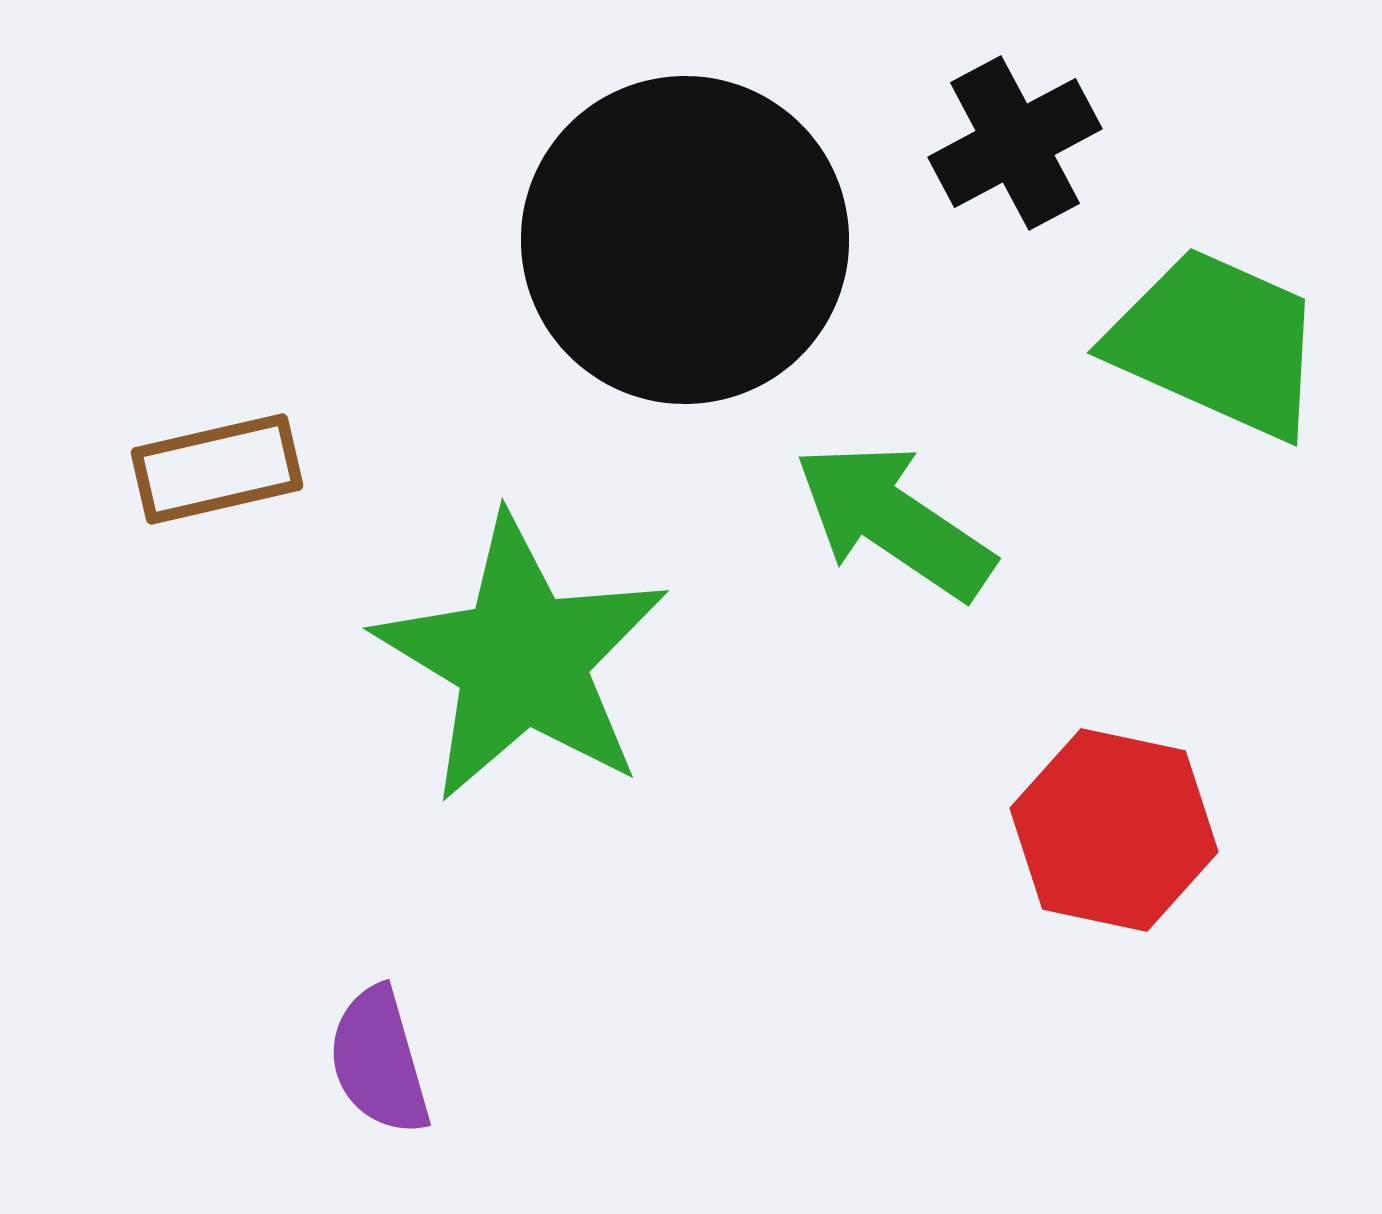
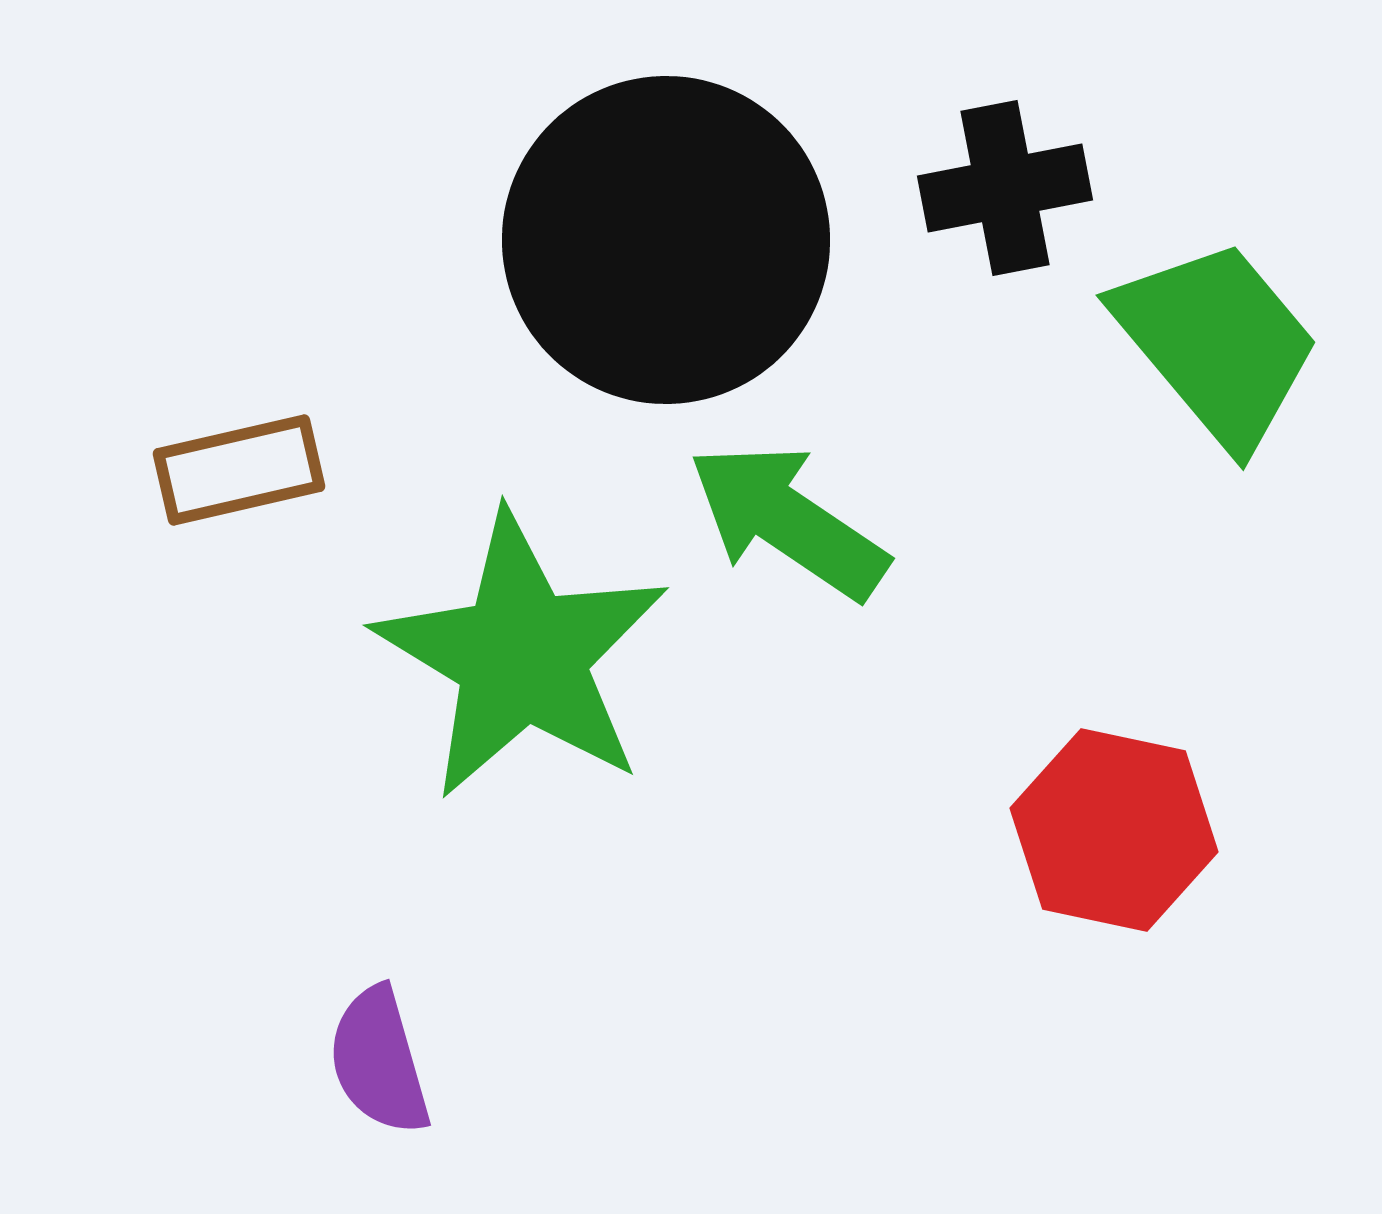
black cross: moved 10 px left, 45 px down; rotated 17 degrees clockwise
black circle: moved 19 px left
green trapezoid: rotated 26 degrees clockwise
brown rectangle: moved 22 px right, 1 px down
green arrow: moved 106 px left
green star: moved 3 px up
